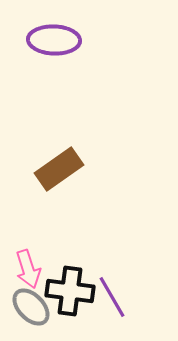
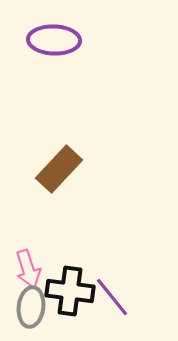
brown rectangle: rotated 12 degrees counterclockwise
purple line: rotated 9 degrees counterclockwise
gray ellipse: rotated 51 degrees clockwise
